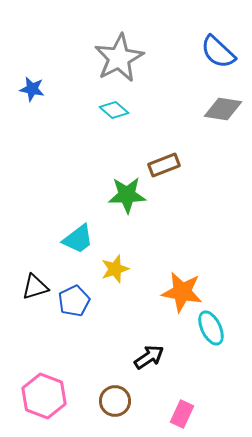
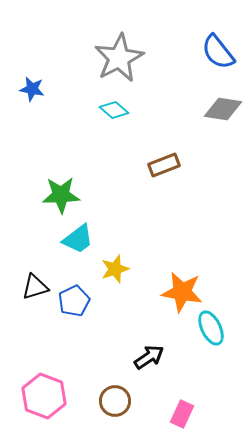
blue semicircle: rotated 9 degrees clockwise
green star: moved 66 px left
